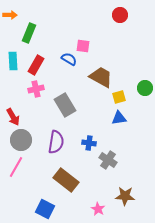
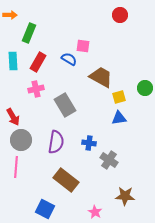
red rectangle: moved 2 px right, 3 px up
gray cross: moved 1 px right
pink line: rotated 25 degrees counterclockwise
pink star: moved 3 px left, 3 px down
